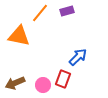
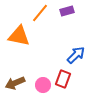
blue arrow: moved 2 px left, 2 px up
